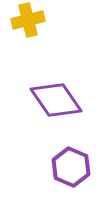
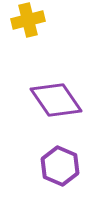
purple hexagon: moved 11 px left, 1 px up
